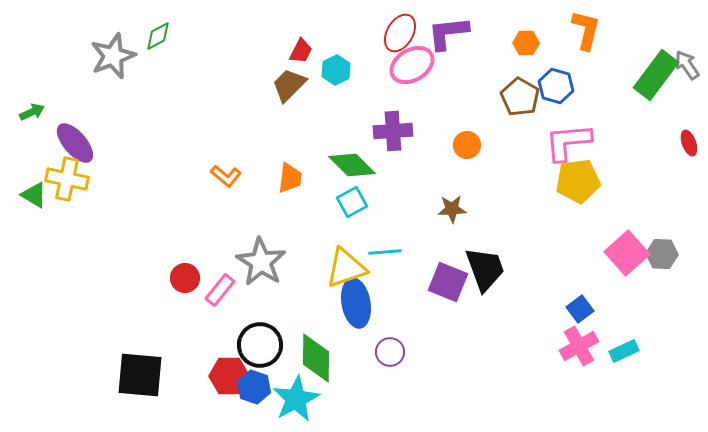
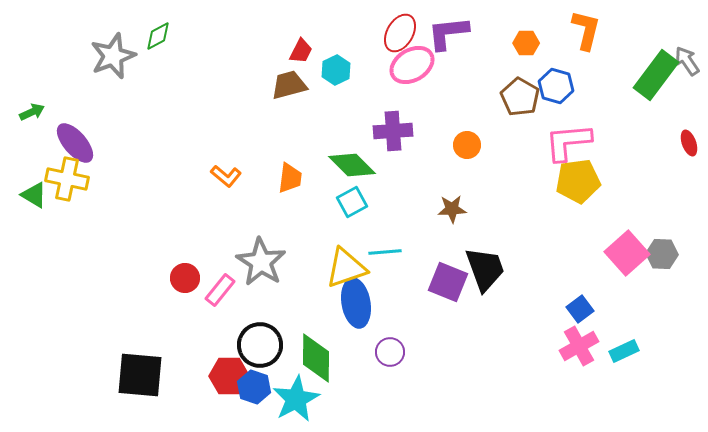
gray arrow at (687, 65): moved 4 px up
brown trapezoid at (289, 85): rotated 30 degrees clockwise
